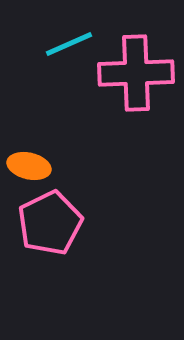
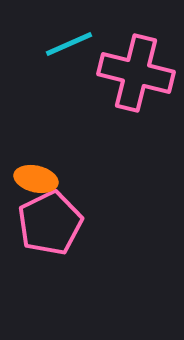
pink cross: rotated 16 degrees clockwise
orange ellipse: moved 7 px right, 13 px down
